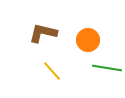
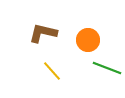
green line: rotated 12 degrees clockwise
